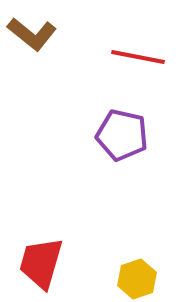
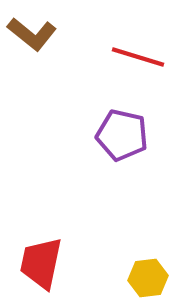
red line: rotated 6 degrees clockwise
red trapezoid: rotated 4 degrees counterclockwise
yellow hexagon: moved 11 px right, 1 px up; rotated 12 degrees clockwise
